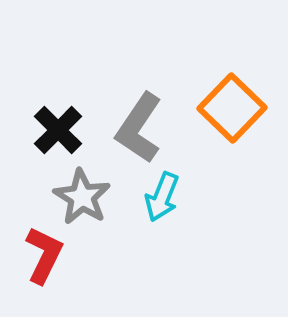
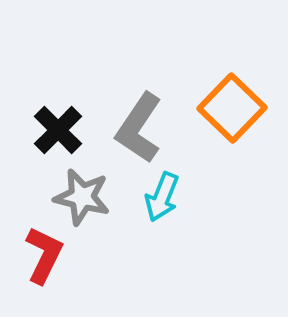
gray star: rotated 18 degrees counterclockwise
